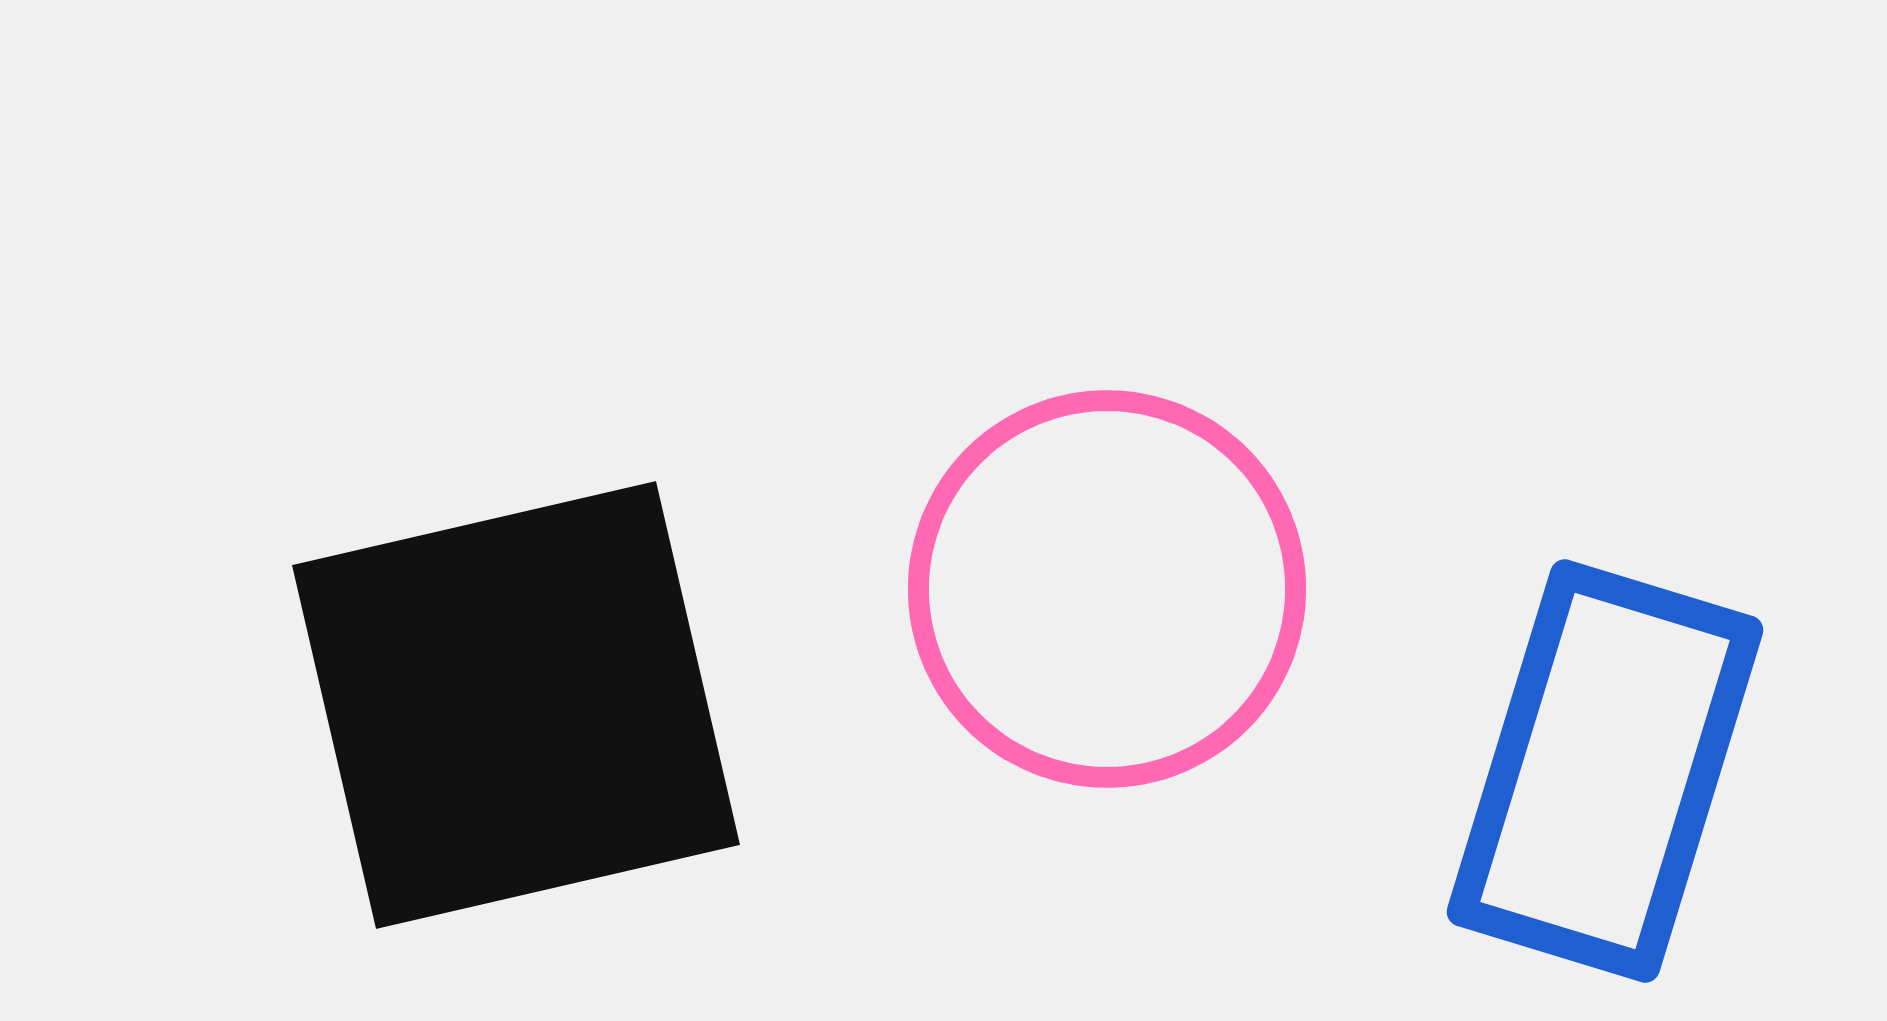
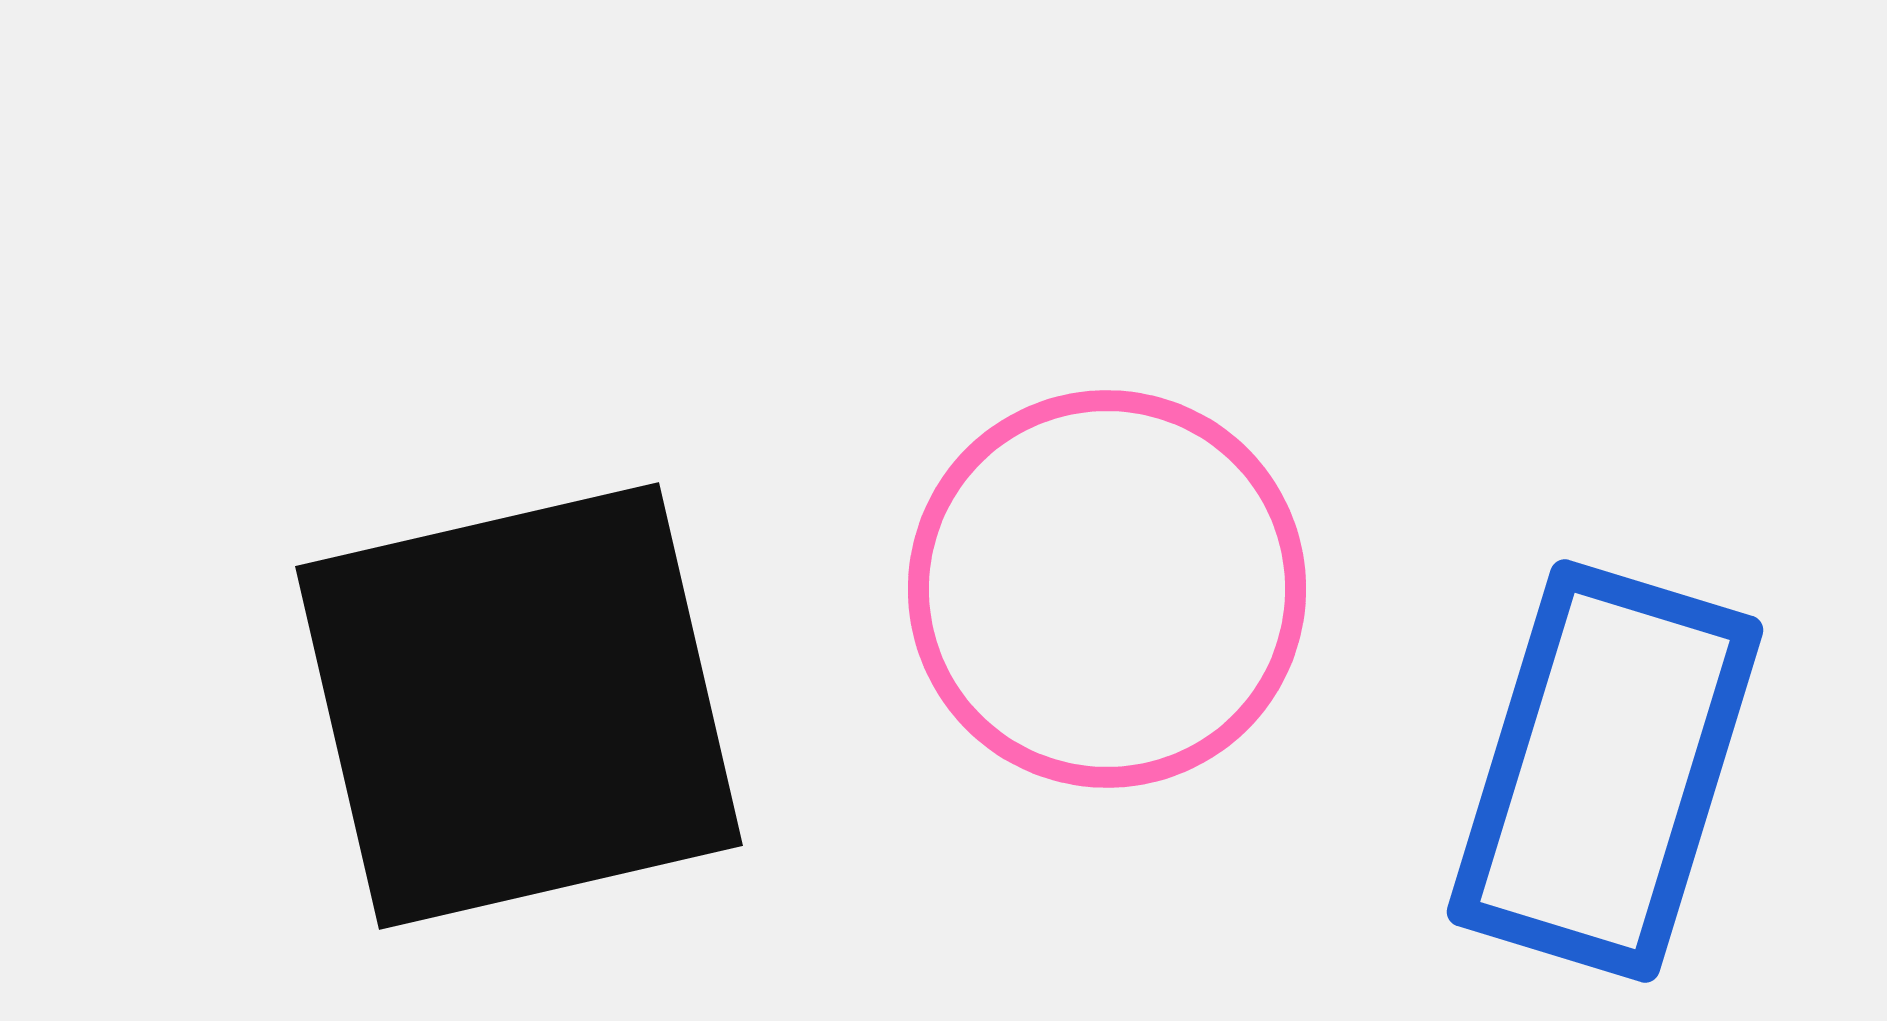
black square: moved 3 px right, 1 px down
